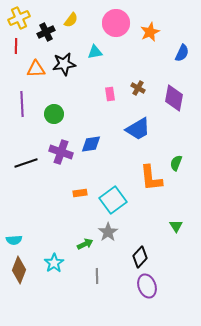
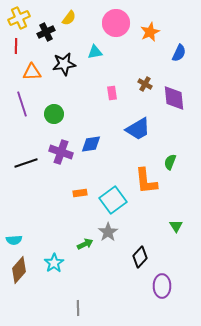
yellow semicircle: moved 2 px left, 2 px up
blue semicircle: moved 3 px left
orange triangle: moved 4 px left, 3 px down
brown cross: moved 7 px right, 4 px up
pink rectangle: moved 2 px right, 1 px up
purple diamond: rotated 16 degrees counterclockwise
purple line: rotated 15 degrees counterclockwise
green semicircle: moved 6 px left, 1 px up
orange L-shape: moved 5 px left, 3 px down
brown diamond: rotated 20 degrees clockwise
gray line: moved 19 px left, 32 px down
purple ellipse: moved 15 px right; rotated 20 degrees clockwise
